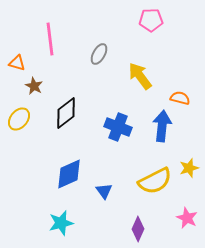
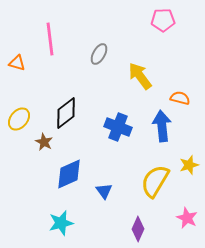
pink pentagon: moved 12 px right
brown star: moved 10 px right, 56 px down
blue arrow: rotated 12 degrees counterclockwise
yellow star: moved 3 px up
yellow semicircle: rotated 148 degrees clockwise
